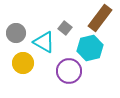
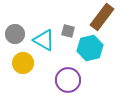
brown rectangle: moved 2 px right, 1 px up
gray square: moved 3 px right, 3 px down; rotated 24 degrees counterclockwise
gray circle: moved 1 px left, 1 px down
cyan triangle: moved 2 px up
purple circle: moved 1 px left, 9 px down
